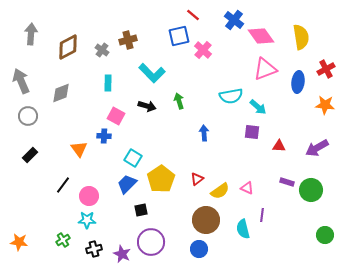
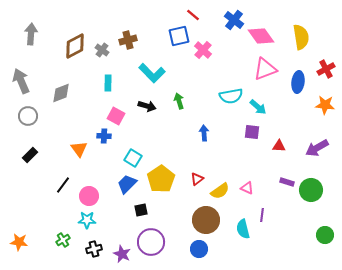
brown diamond at (68, 47): moved 7 px right, 1 px up
